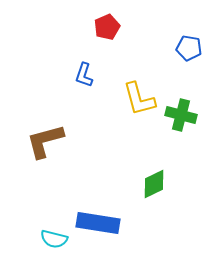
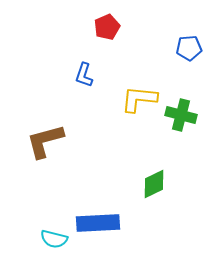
blue pentagon: rotated 15 degrees counterclockwise
yellow L-shape: rotated 111 degrees clockwise
blue rectangle: rotated 12 degrees counterclockwise
